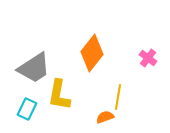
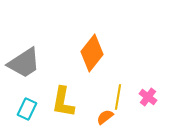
pink cross: moved 39 px down
gray trapezoid: moved 10 px left, 5 px up
yellow L-shape: moved 4 px right, 7 px down
orange semicircle: rotated 18 degrees counterclockwise
